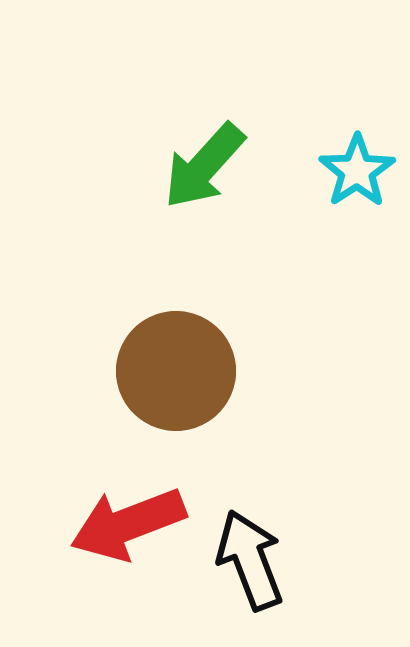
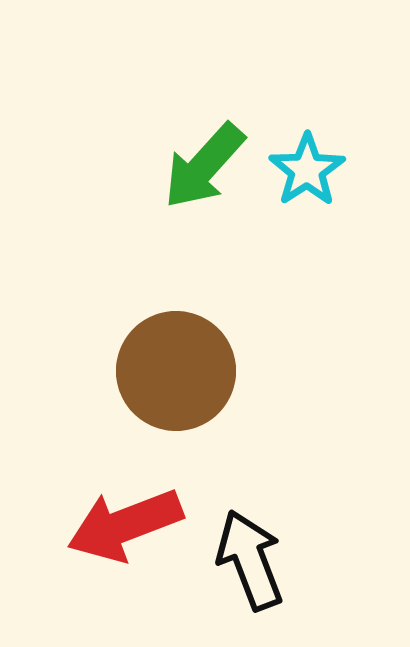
cyan star: moved 50 px left, 1 px up
red arrow: moved 3 px left, 1 px down
